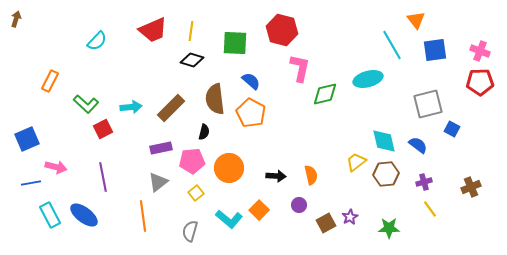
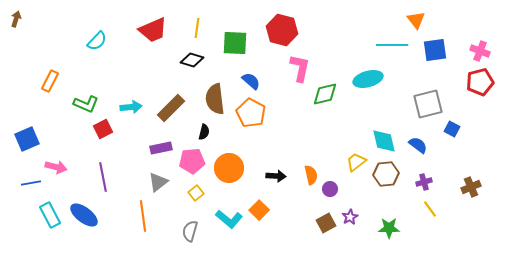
yellow line at (191, 31): moved 6 px right, 3 px up
cyan line at (392, 45): rotated 60 degrees counterclockwise
red pentagon at (480, 82): rotated 12 degrees counterclockwise
green L-shape at (86, 104): rotated 20 degrees counterclockwise
purple circle at (299, 205): moved 31 px right, 16 px up
